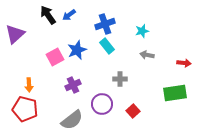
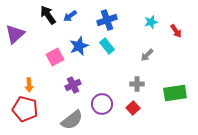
blue arrow: moved 1 px right, 1 px down
blue cross: moved 2 px right, 4 px up
cyan star: moved 9 px right, 9 px up
blue star: moved 2 px right, 4 px up
gray arrow: rotated 56 degrees counterclockwise
red arrow: moved 8 px left, 32 px up; rotated 48 degrees clockwise
gray cross: moved 17 px right, 5 px down
red square: moved 3 px up
